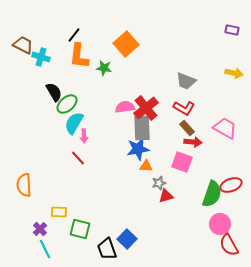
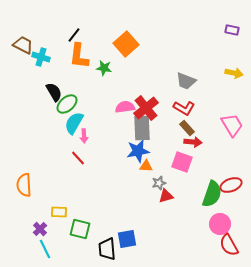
pink trapezoid: moved 7 px right, 3 px up; rotated 30 degrees clockwise
blue star: moved 2 px down
blue square: rotated 36 degrees clockwise
black trapezoid: rotated 15 degrees clockwise
